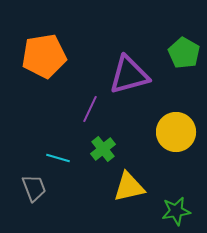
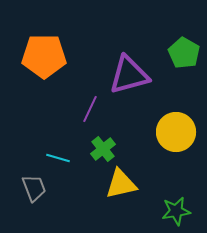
orange pentagon: rotated 9 degrees clockwise
yellow triangle: moved 8 px left, 3 px up
